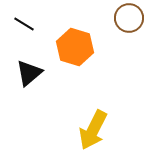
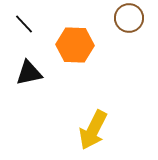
black line: rotated 15 degrees clockwise
orange hexagon: moved 2 px up; rotated 15 degrees counterclockwise
black triangle: rotated 28 degrees clockwise
